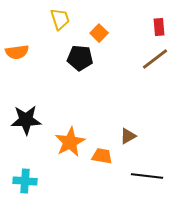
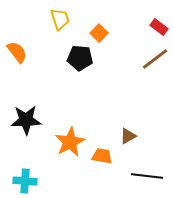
red rectangle: rotated 48 degrees counterclockwise
orange semicircle: rotated 120 degrees counterclockwise
